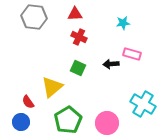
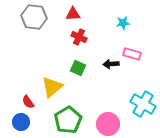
red triangle: moved 2 px left
pink circle: moved 1 px right, 1 px down
